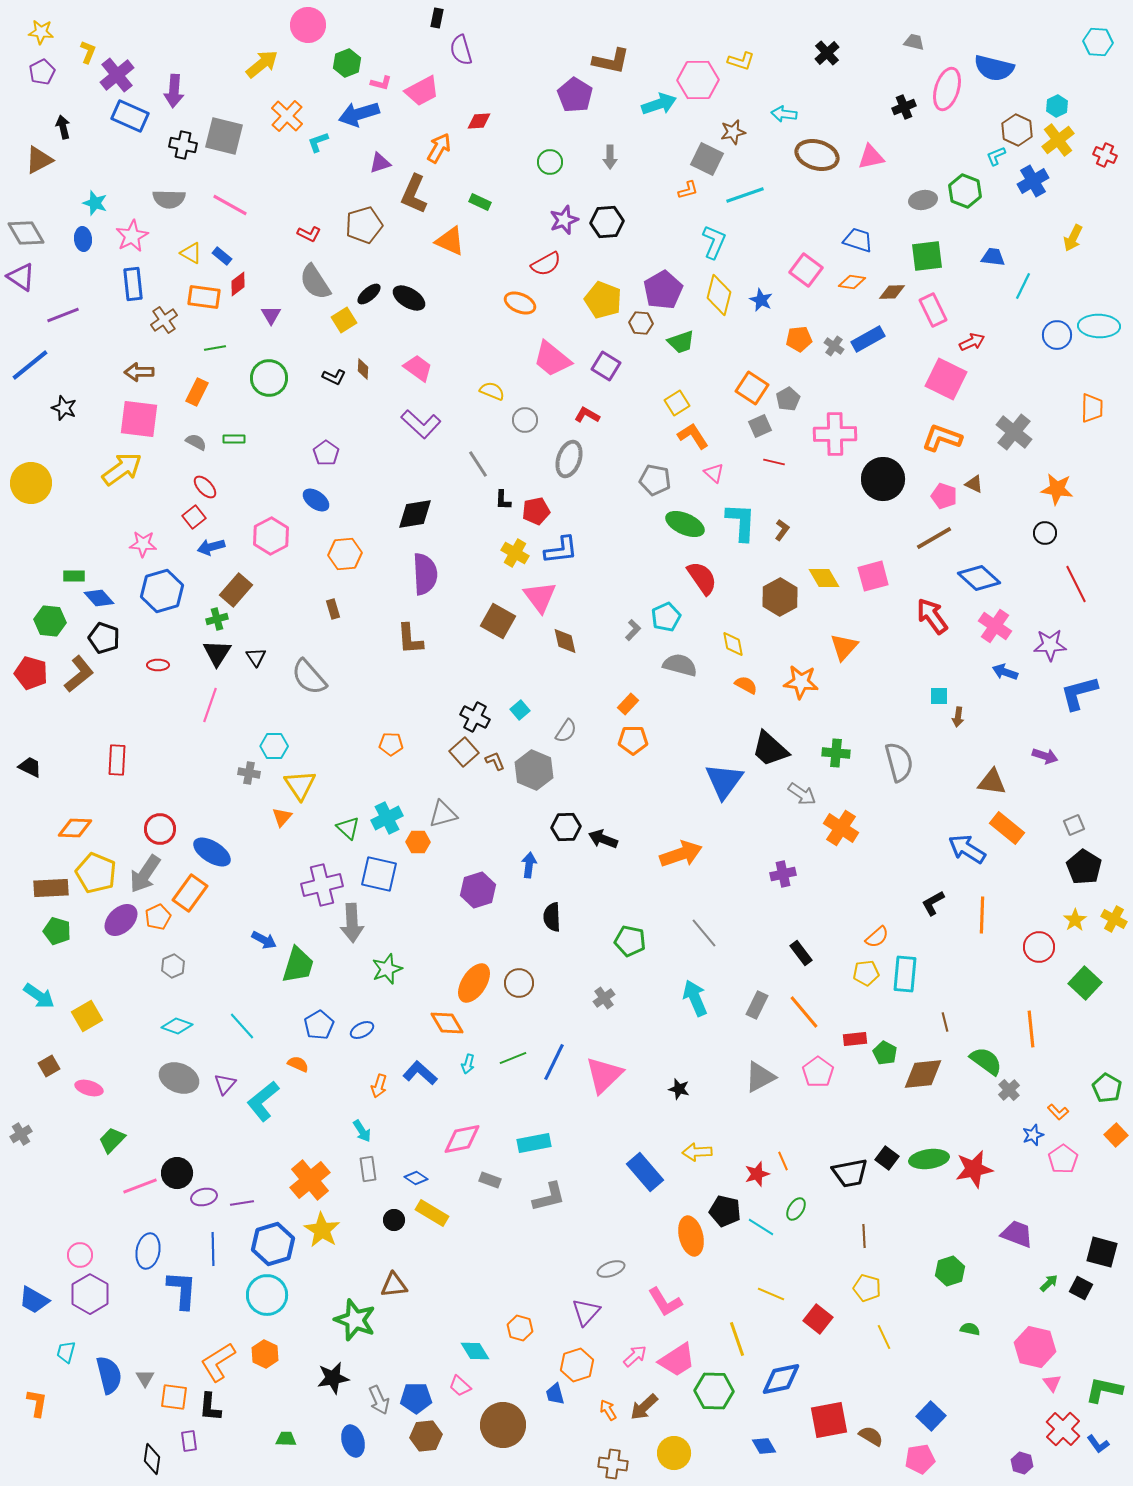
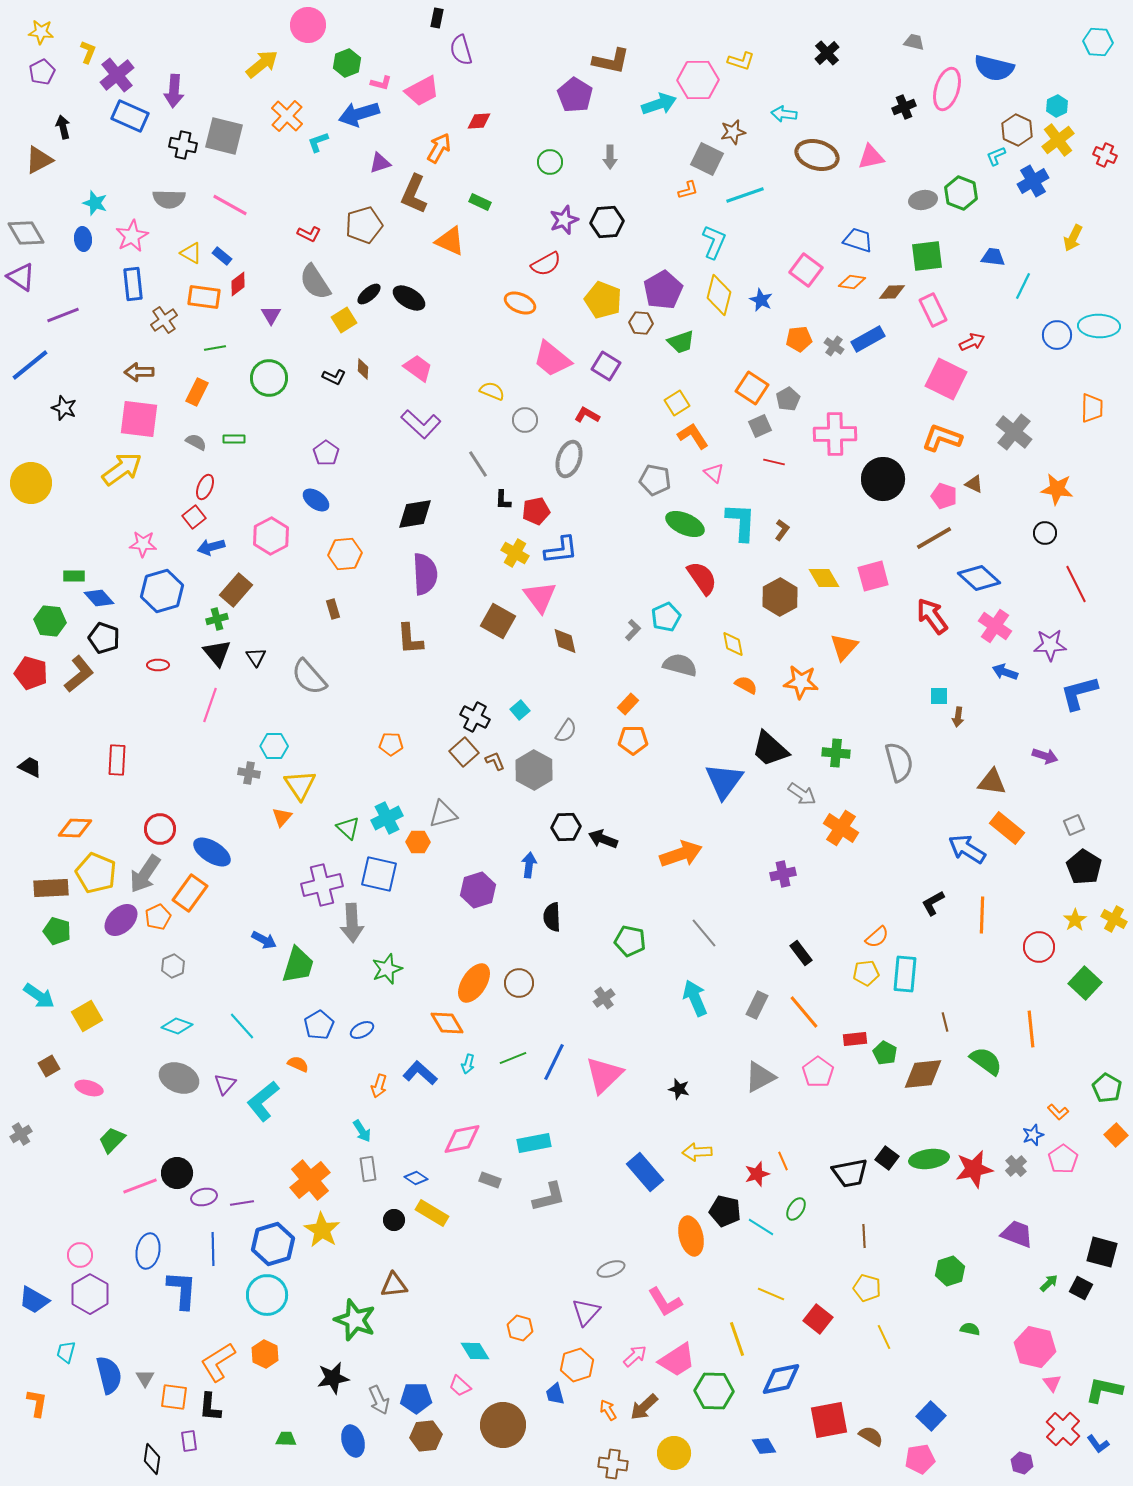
green hexagon at (965, 191): moved 4 px left, 2 px down
red ellipse at (205, 487): rotated 65 degrees clockwise
black triangle at (217, 653): rotated 12 degrees counterclockwise
gray hexagon at (534, 770): rotated 6 degrees clockwise
gray cross at (1009, 1090): moved 7 px right, 76 px down
